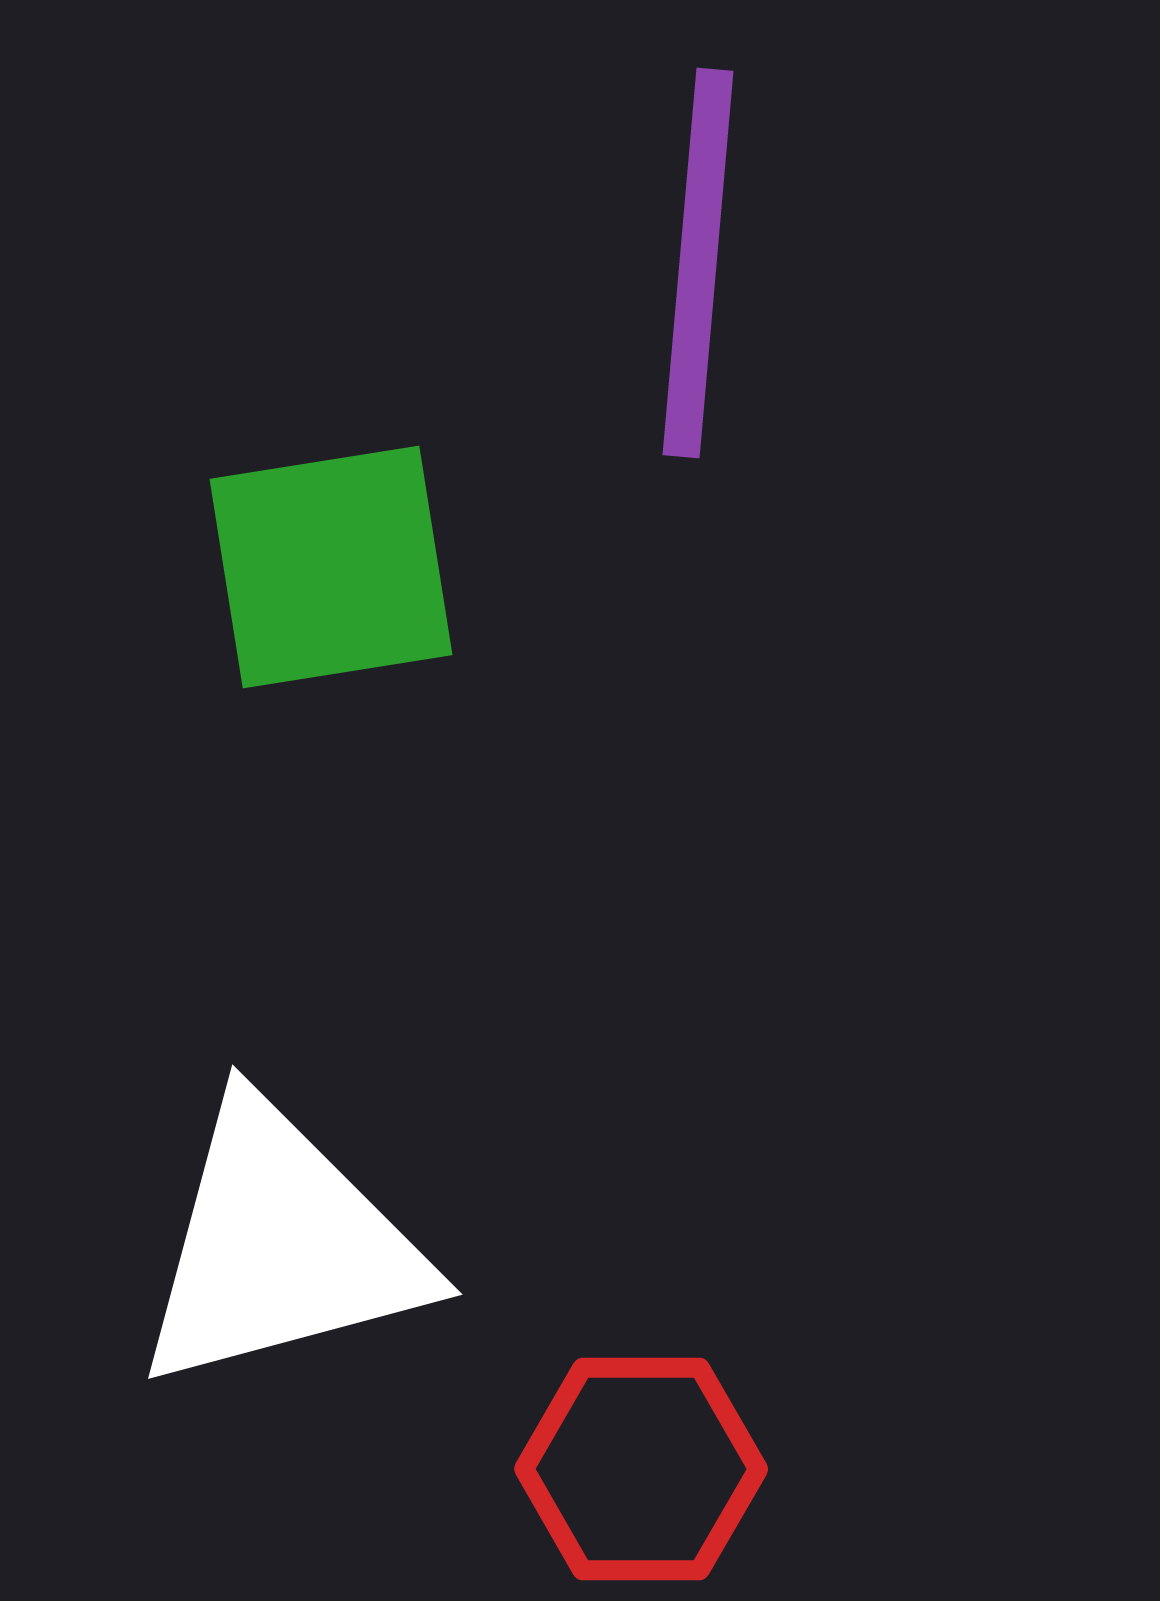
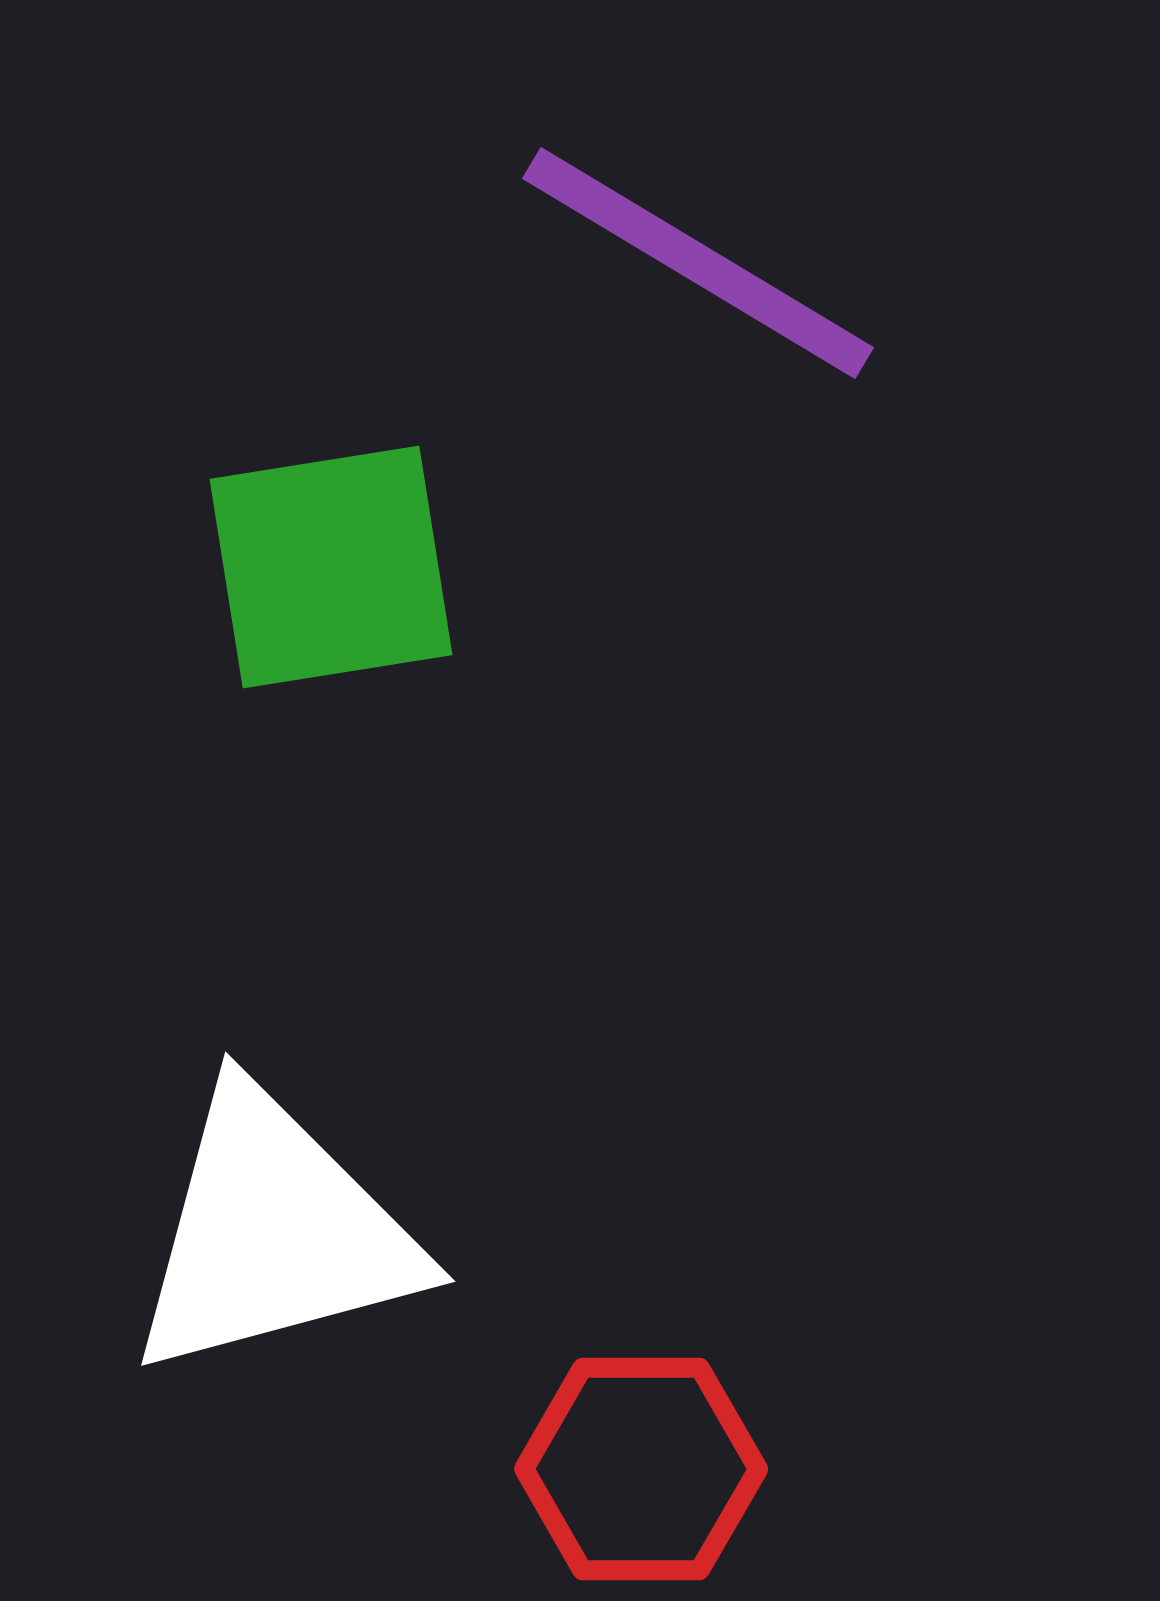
purple line: rotated 64 degrees counterclockwise
white triangle: moved 7 px left, 13 px up
